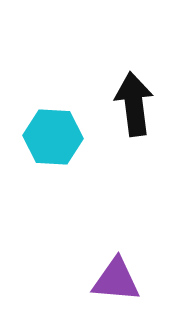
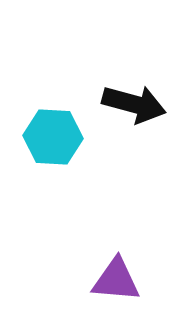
black arrow: rotated 112 degrees clockwise
